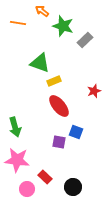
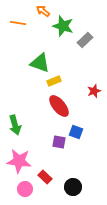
orange arrow: moved 1 px right
green arrow: moved 2 px up
pink star: moved 2 px right, 1 px down
pink circle: moved 2 px left
